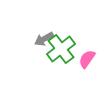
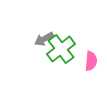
pink semicircle: moved 4 px right, 2 px down; rotated 150 degrees clockwise
